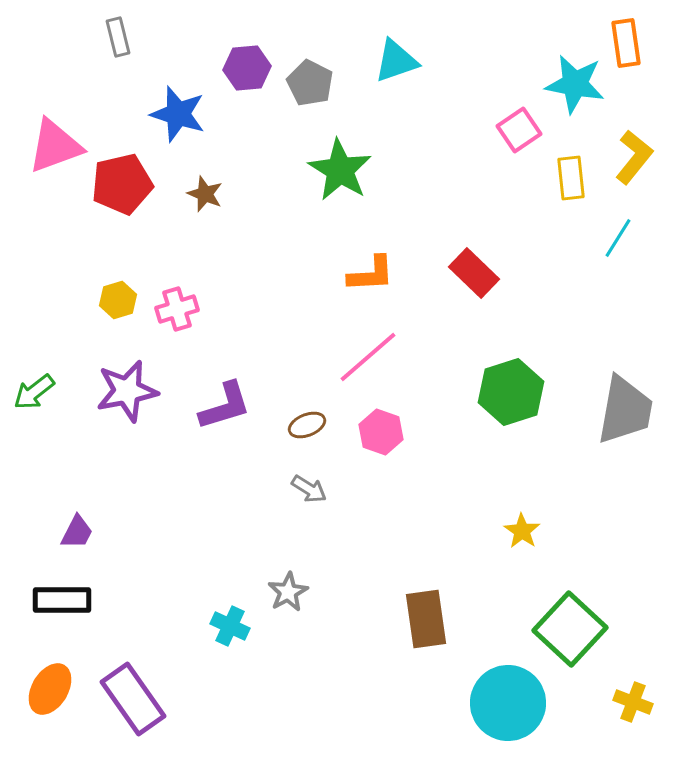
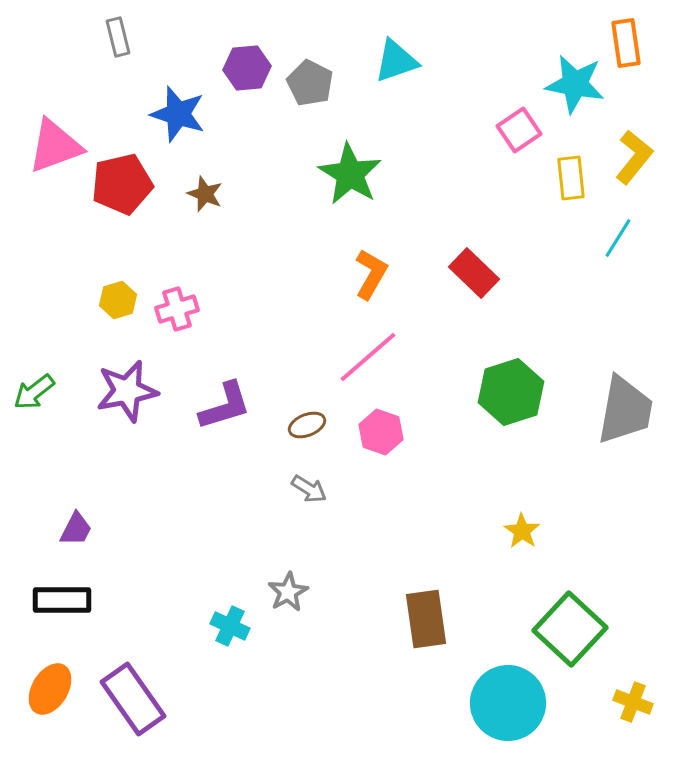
green star: moved 10 px right, 4 px down
orange L-shape: rotated 57 degrees counterclockwise
purple trapezoid: moved 1 px left, 3 px up
